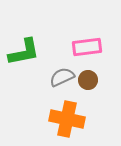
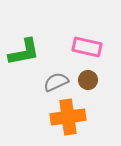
pink rectangle: rotated 20 degrees clockwise
gray semicircle: moved 6 px left, 5 px down
orange cross: moved 1 px right, 2 px up; rotated 20 degrees counterclockwise
